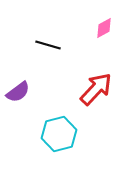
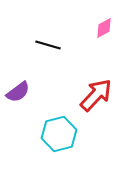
red arrow: moved 6 px down
